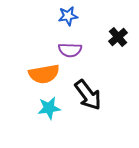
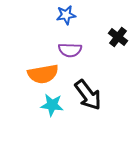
blue star: moved 2 px left, 1 px up
black cross: rotated 12 degrees counterclockwise
orange semicircle: moved 1 px left
cyan star: moved 3 px right, 3 px up; rotated 15 degrees clockwise
